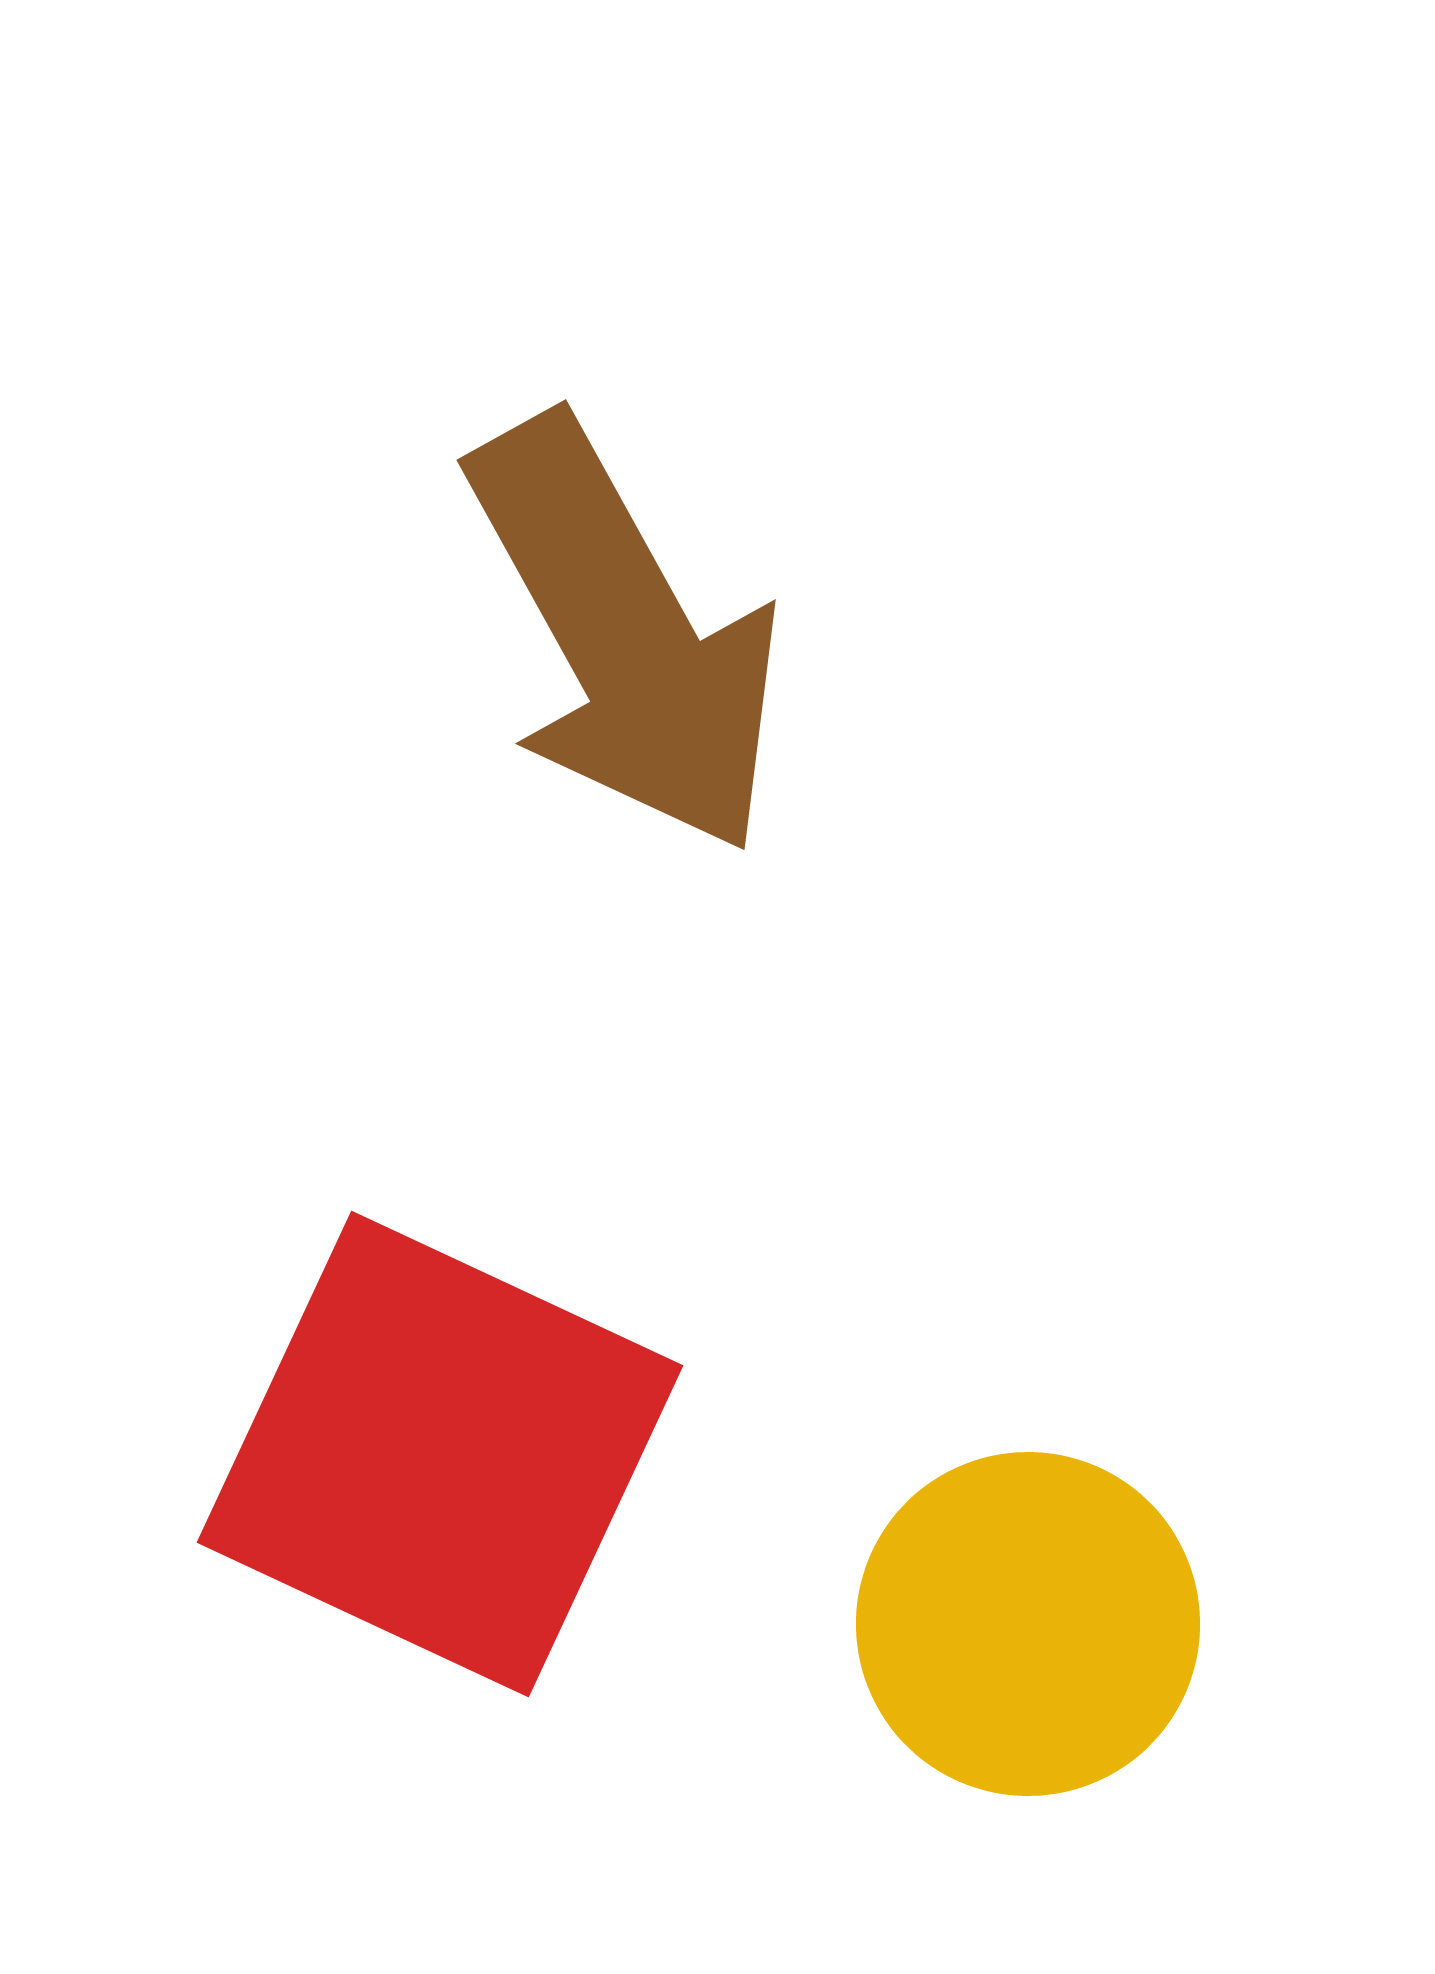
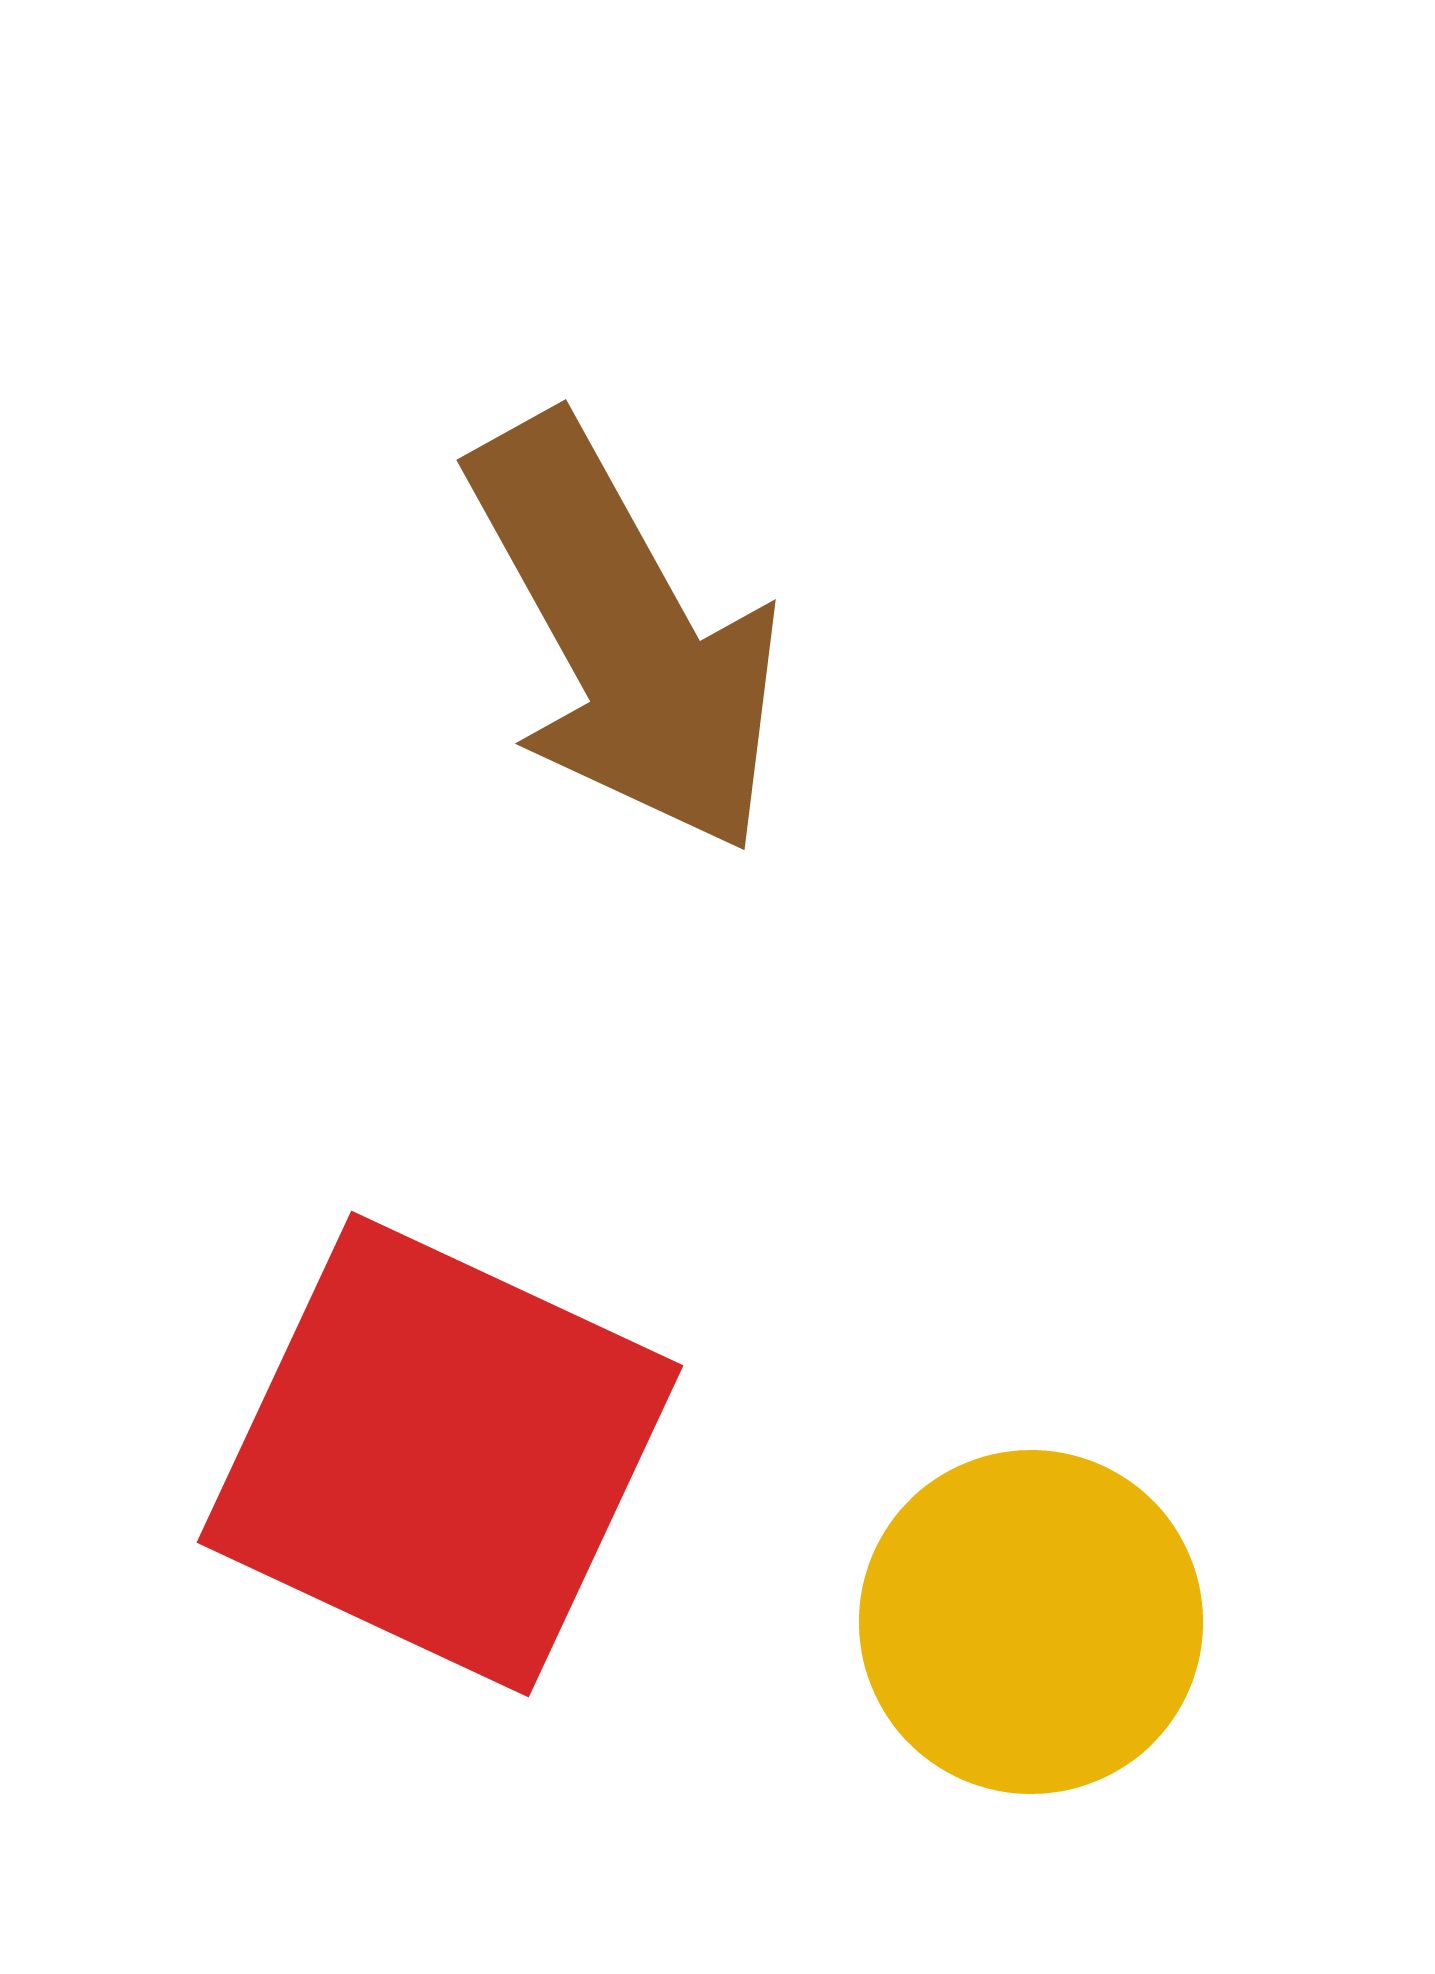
yellow circle: moved 3 px right, 2 px up
